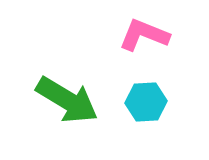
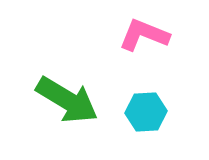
cyan hexagon: moved 10 px down
